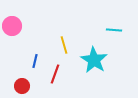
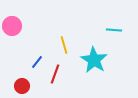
blue line: moved 2 px right, 1 px down; rotated 24 degrees clockwise
